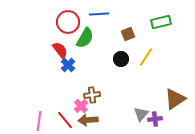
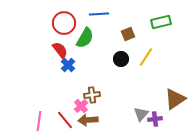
red circle: moved 4 px left, 1 px down
